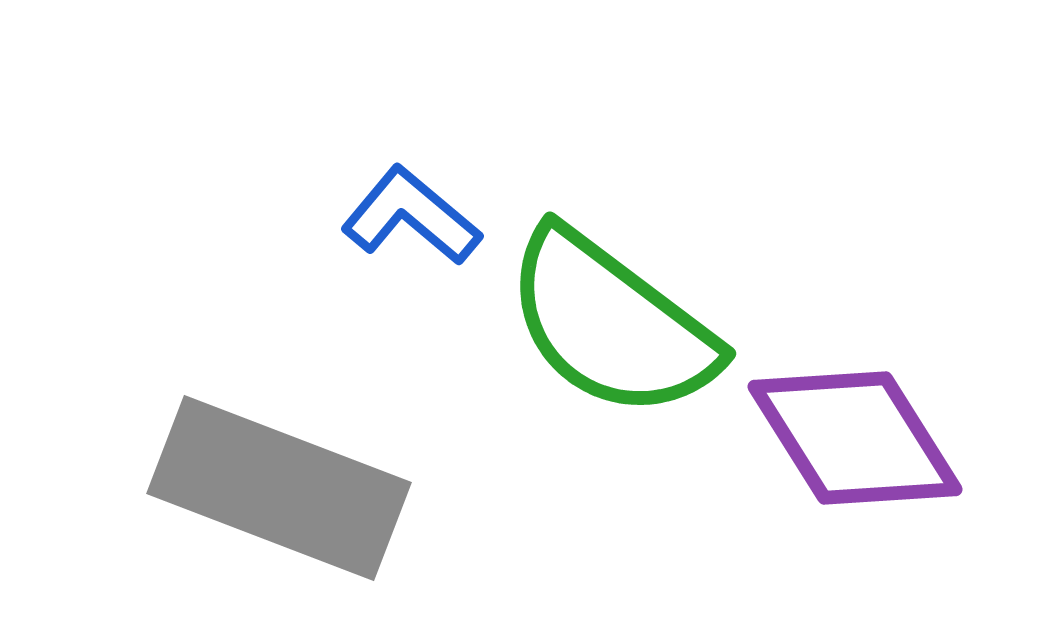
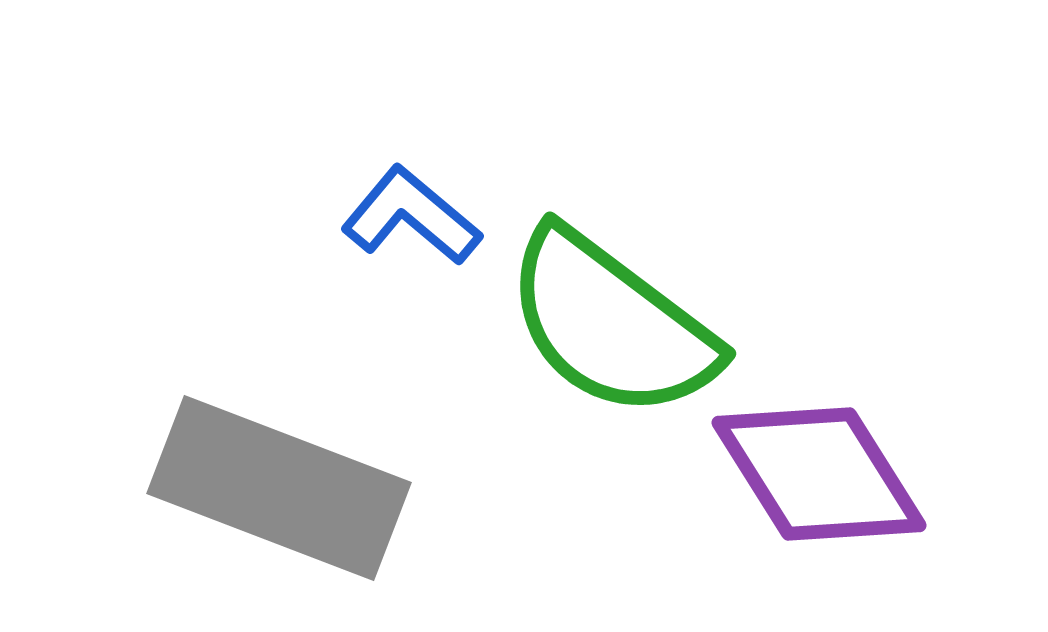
purple diamond: moved 36 px left, 36 px down
